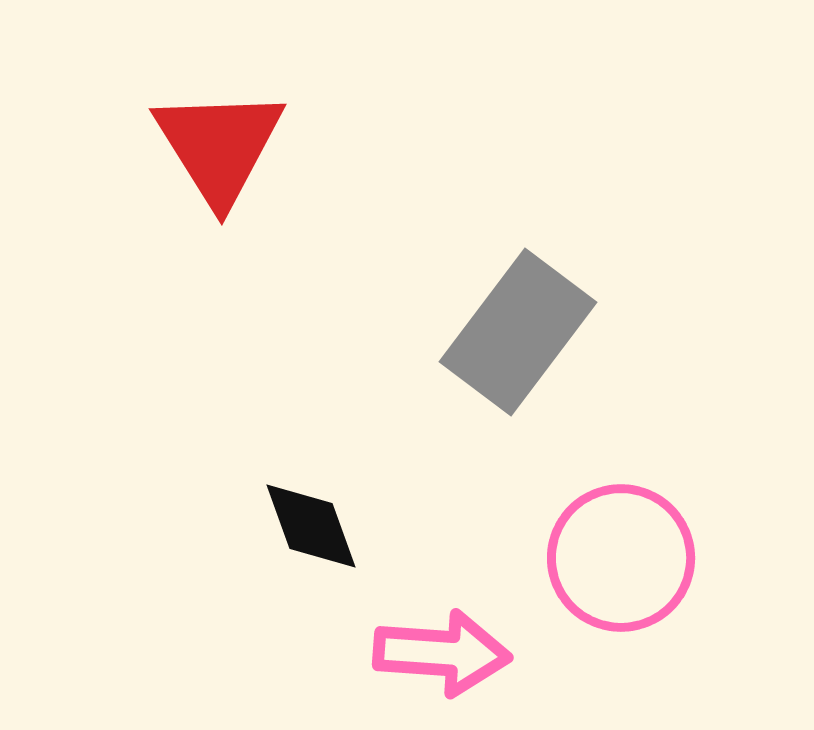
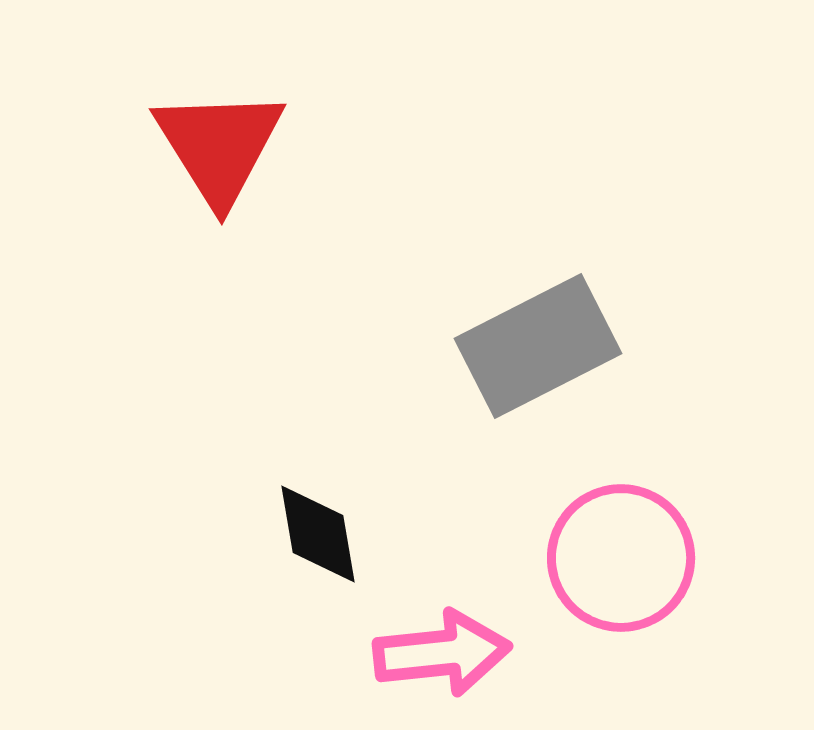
gray rectangle: moved 20 px right, 14 px down; rotated 26 degrees clockwise
black diamond: moved 7 px right, 8 px down; rotated 10 degrees clockwise
pink arrow: rotated 10 degrees counterclockwise
